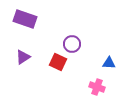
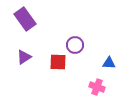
purple rectangle: rotated 35 degrees clockwise
purple circle: moved 3 px right, 1 px down
purple triangle: moved 1 px right
red square: rotated 24 degrees counterclockwise
